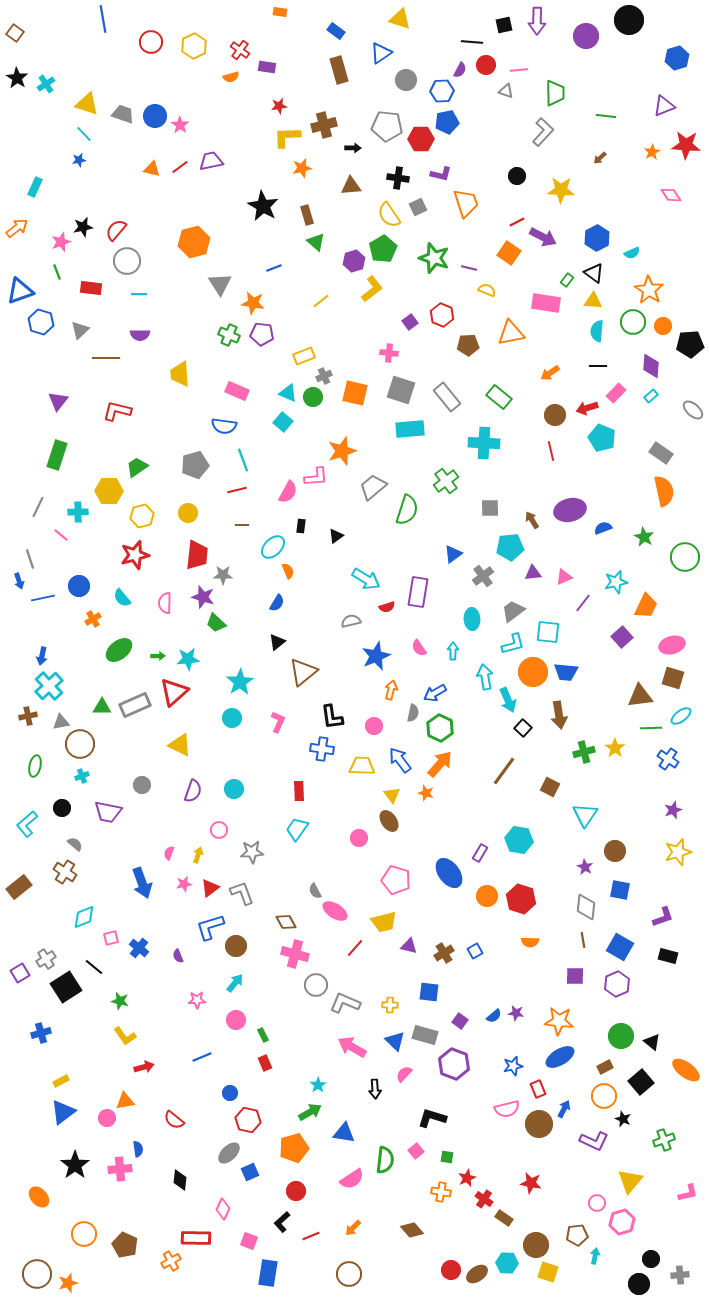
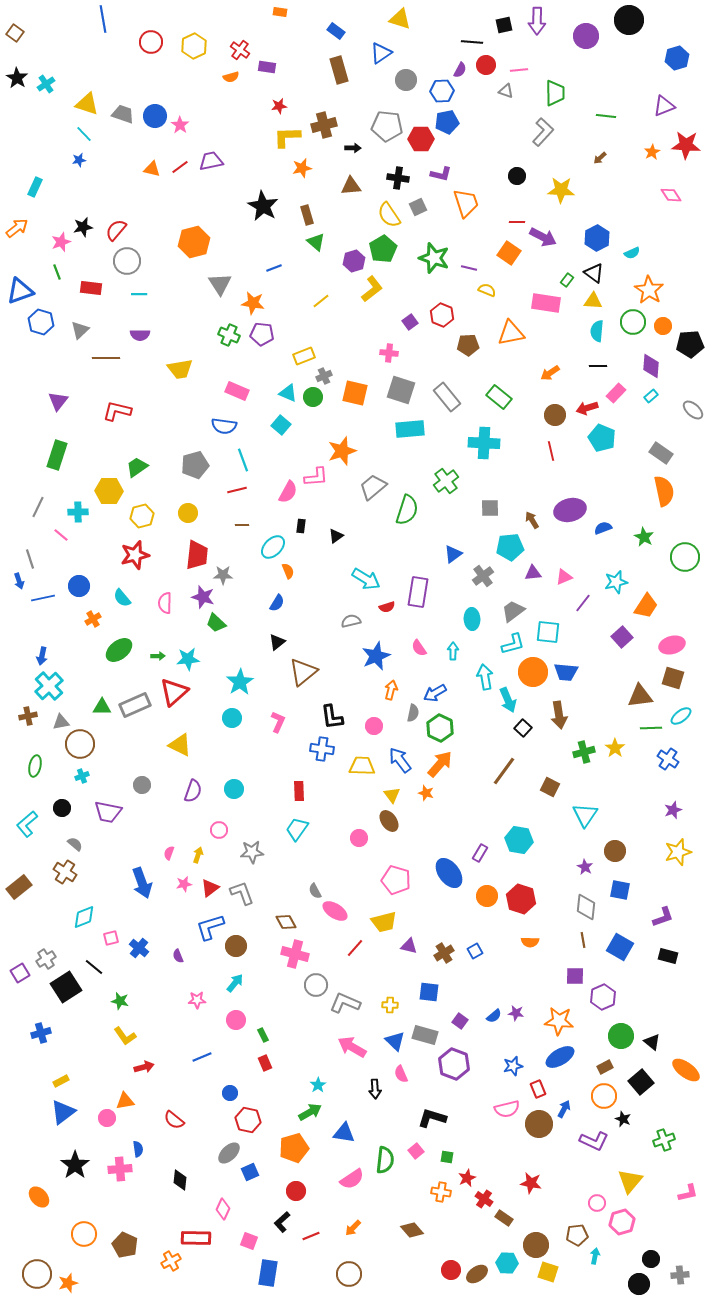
red line at (517, 222): rotated 28 degrees clockwise
yellow trapezoid at (180, 374): moved 5 px up; rotated 96 degrees counterclockwise
cyan square at (283, 422): moved 2 px left, 3 px down
orange trapezoid at (646, 606): rotated 8 degrees clockwise
purple hexagon at (617, 984): moved 14 px left, 13 px down
pink semicircle at (404, 1074): moved 3 px left; rotated 66 degrees counterclockwise
